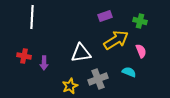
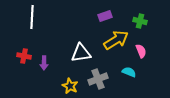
yellow star: rotated 21 degrees counterclockwise
